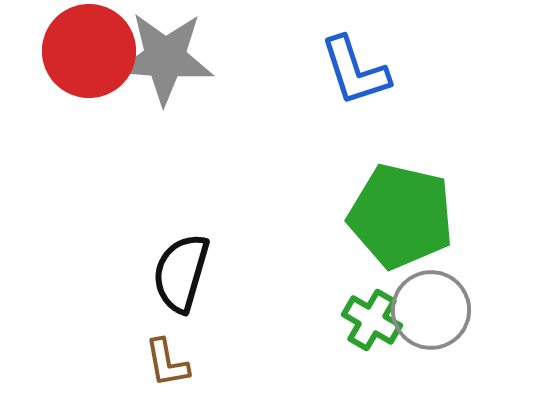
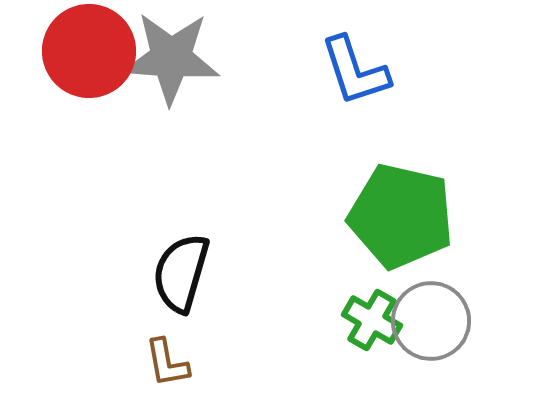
gray star: moved 6 px right
gray circle: moved 11 px down
